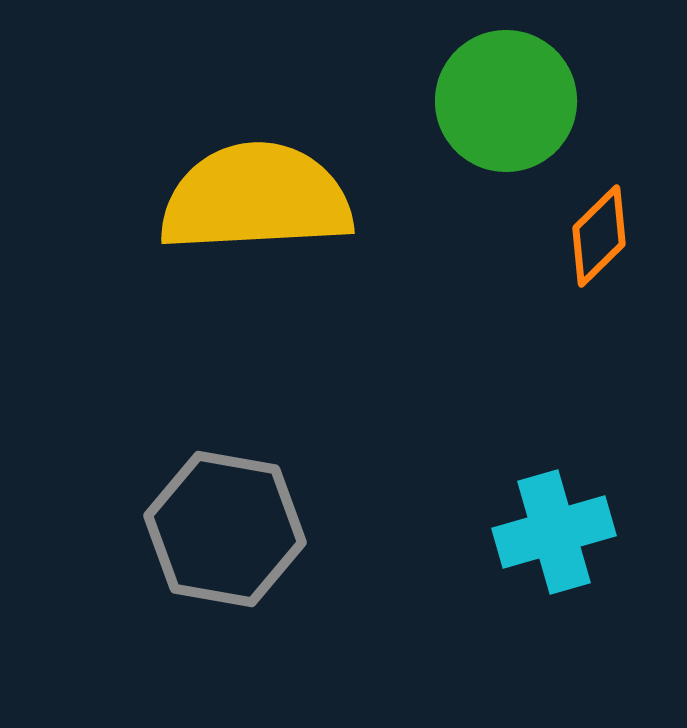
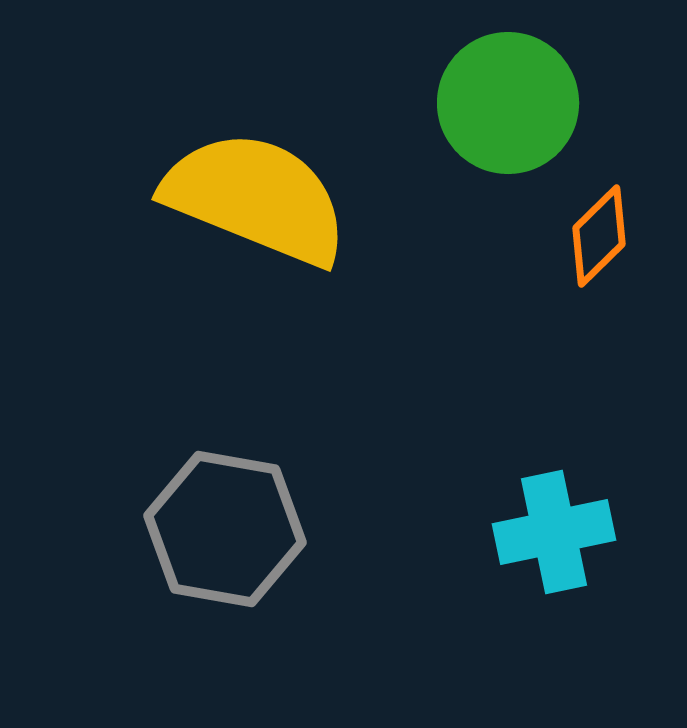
green circle: moved 2 px right, 2 px down
yellow semicircle: rotated 25 degrees clockwise
cyan cross: rotated 4 degrees clockwise
